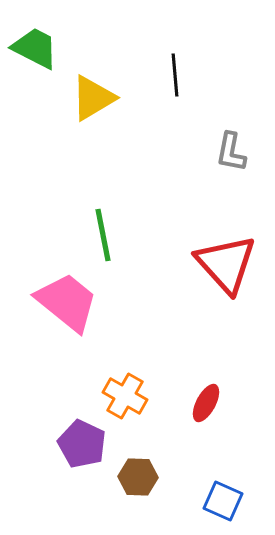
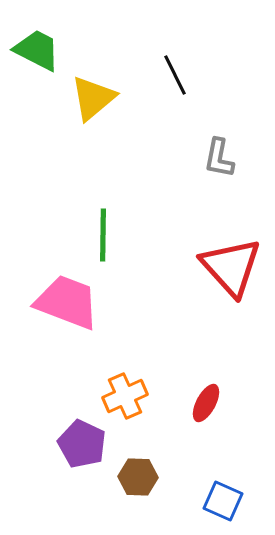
green trapezoid: moved 2 px right, 2 px down
black line: rotated 21 degrees counterclockwise
yellow triangle: rotated 9 degrees counterclockwise
gray L-shape: moved 12 px left, 6 px down
green line: rotated 12 degrees clockwise
red triangle: moved 5 px right, 3 px down
pink trapezoid: rotated 18 degrees counterclockwise
orange cross: rotated 36 degrees clockwise
